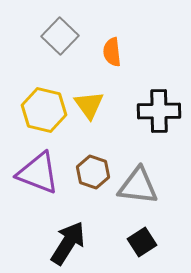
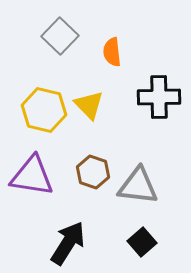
yellow triangle: rotated 8 degrees counterclockwise
black cross: moved 14 px up
purple triangle: moved 6 px left, 3 px down; rotated 12 degrees counterclockwise
black square: rotated 8 degrees counterclockwise
